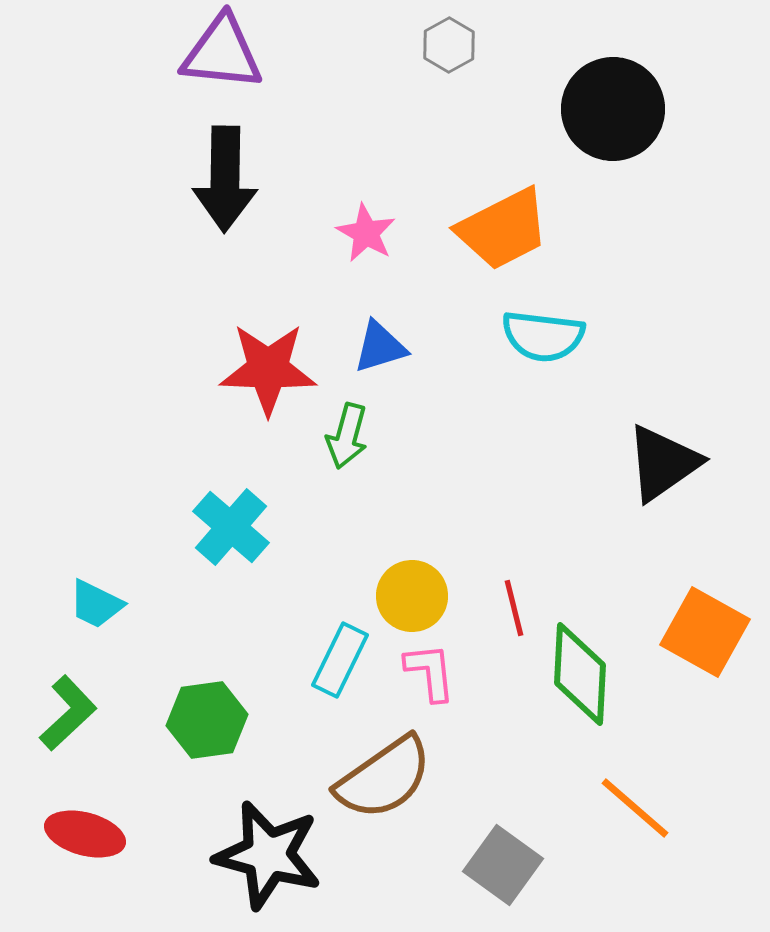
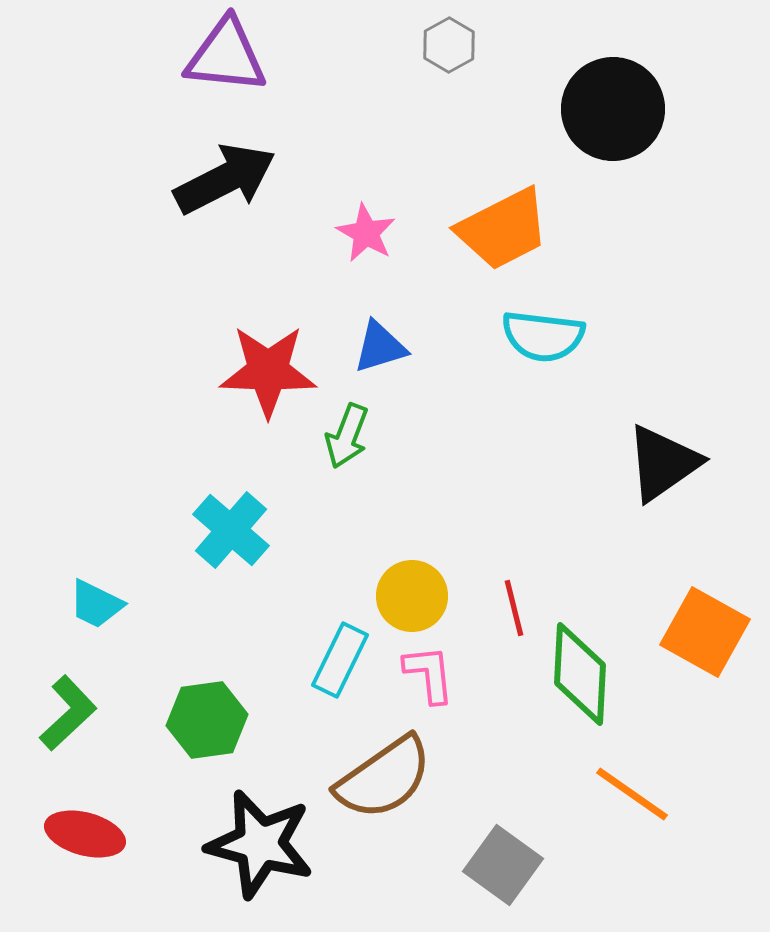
purple triangle: moved 4 px right, 3 px down
black arrow: rotated 118 degrees counterclockwise
red star: moved 2 px down
green arrow: rotated 6 degrees clockwise
cyan cross: moved 3 px down
pink L-shape: moved 1 px left, 2 px down
orange line: moved 3 px left, 14 px up; rotated 6 degrees counterclockwise
black star: moved 8 px left, 11 px up
